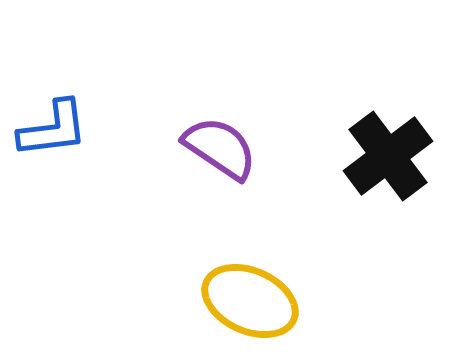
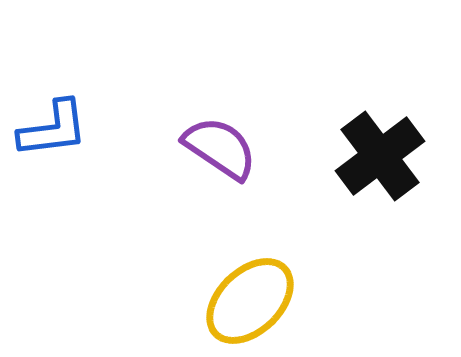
black cross: moved 8 px left
yellow ellipse: rotated 68 degrees counterclockwise
